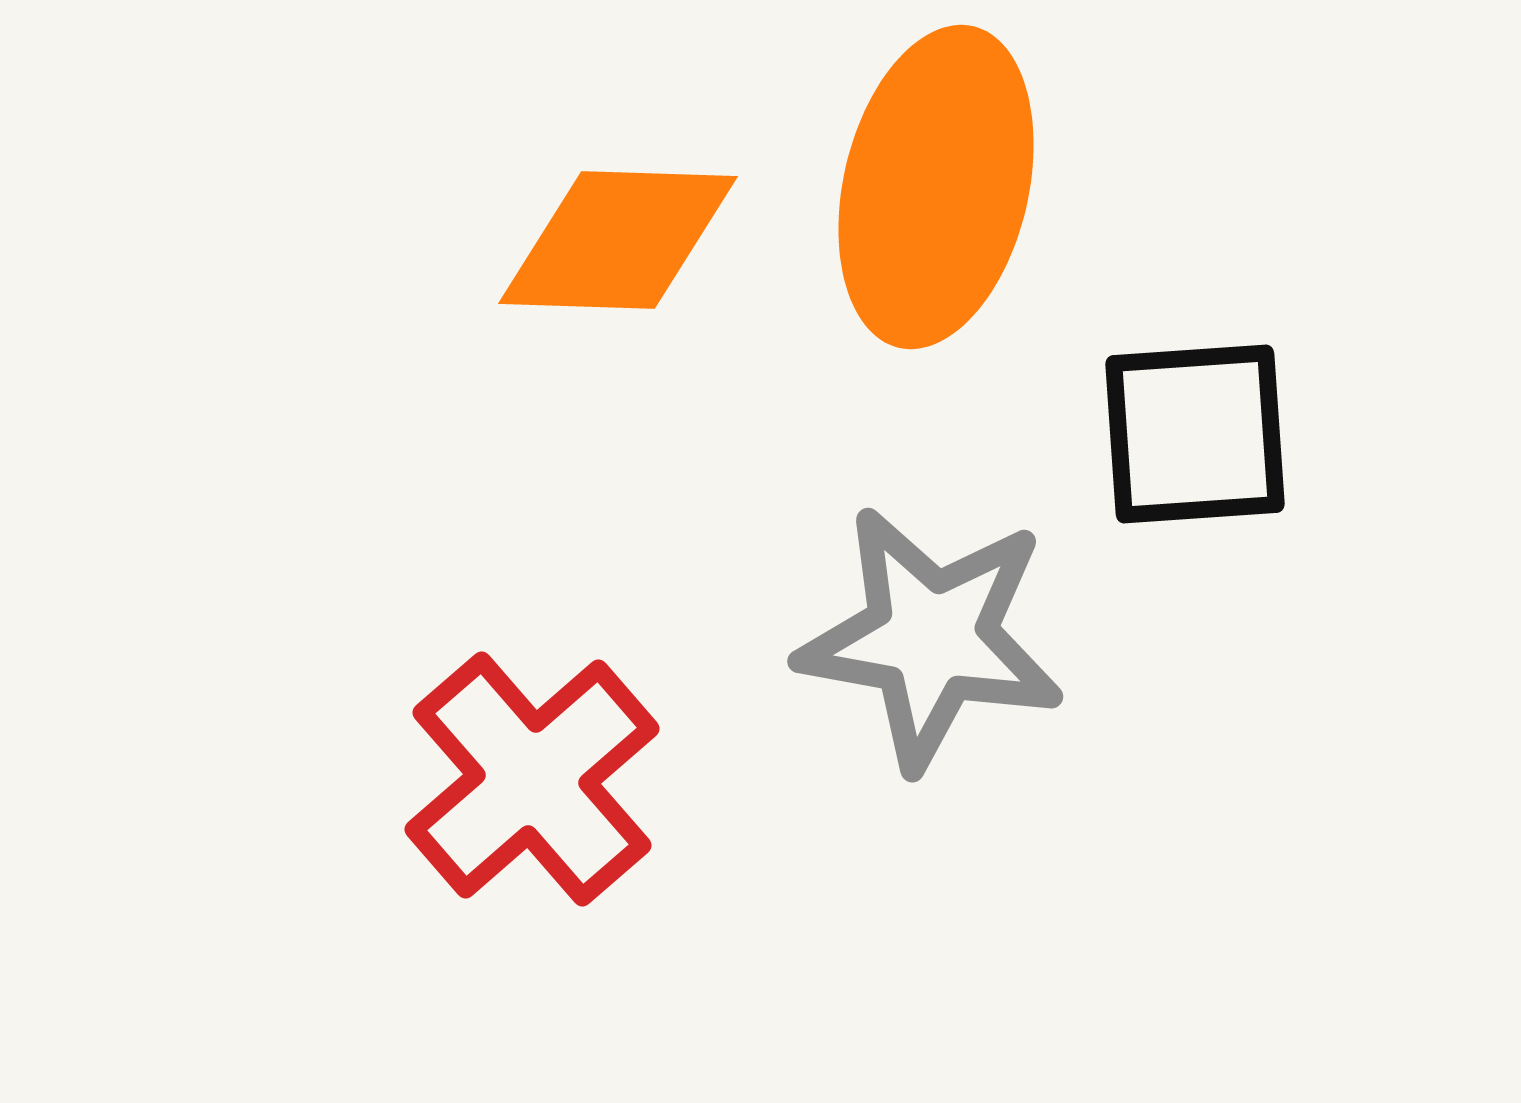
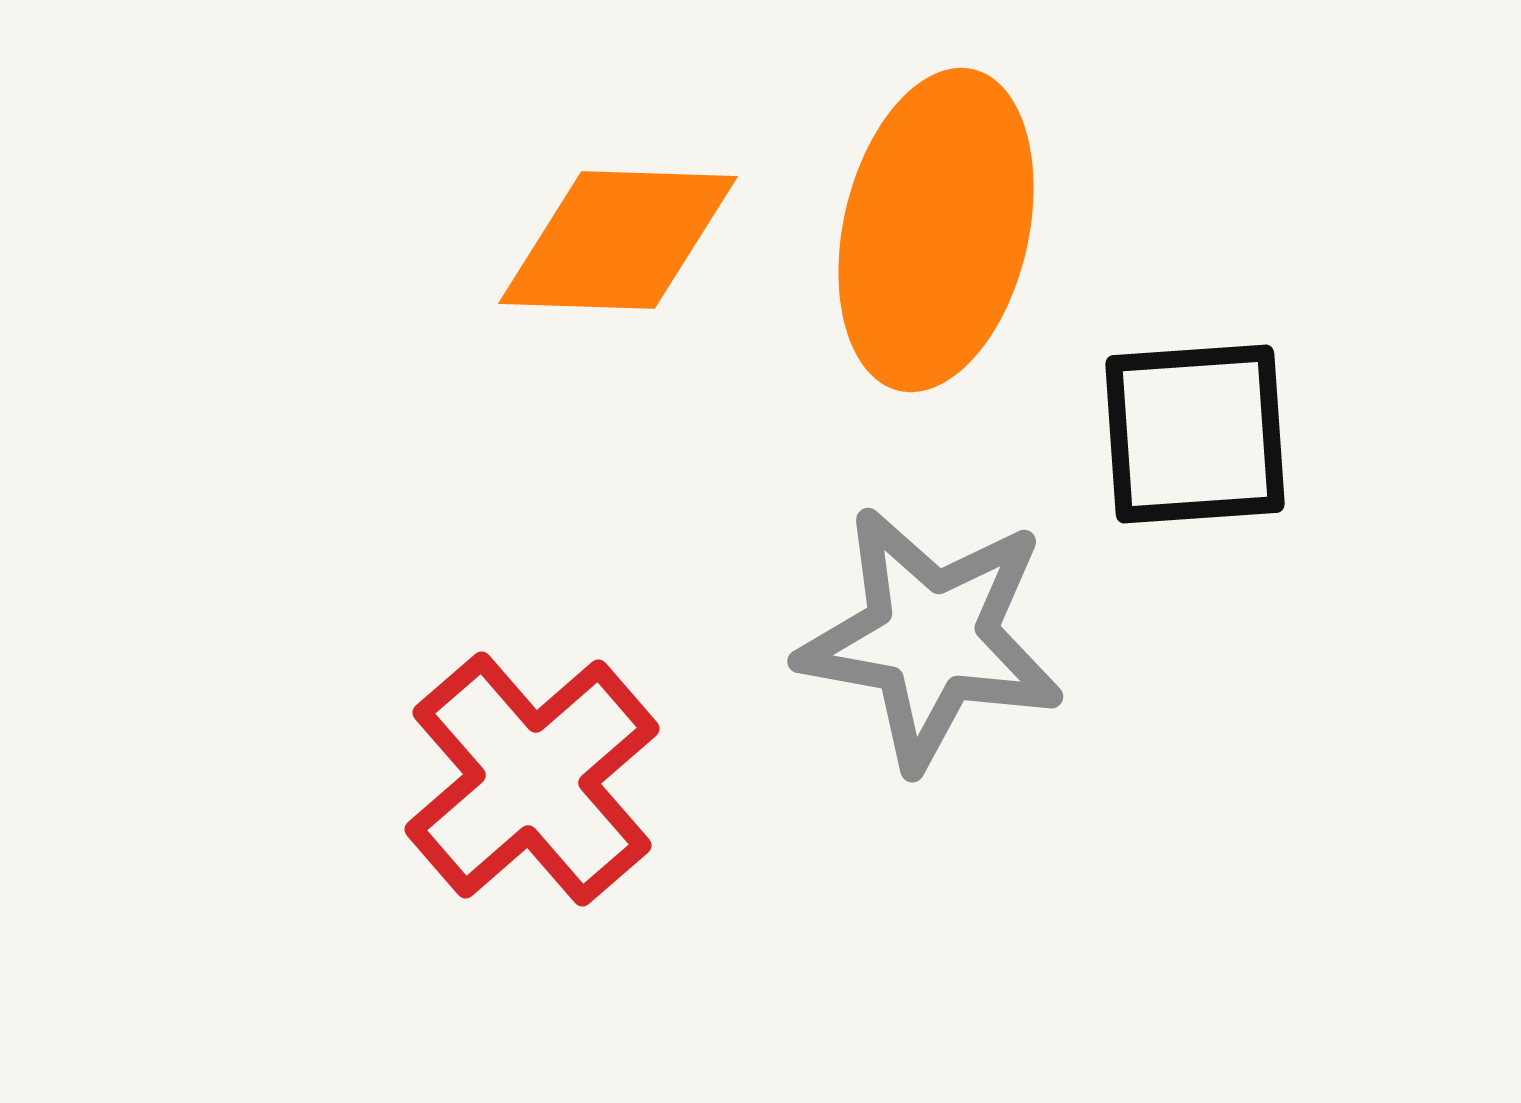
orange ellipse: moved 43 px down
